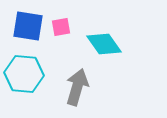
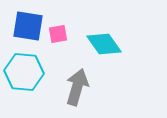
pink square: moved 3 px left, 7 px down
cyan hexagon: moved 2 px up
